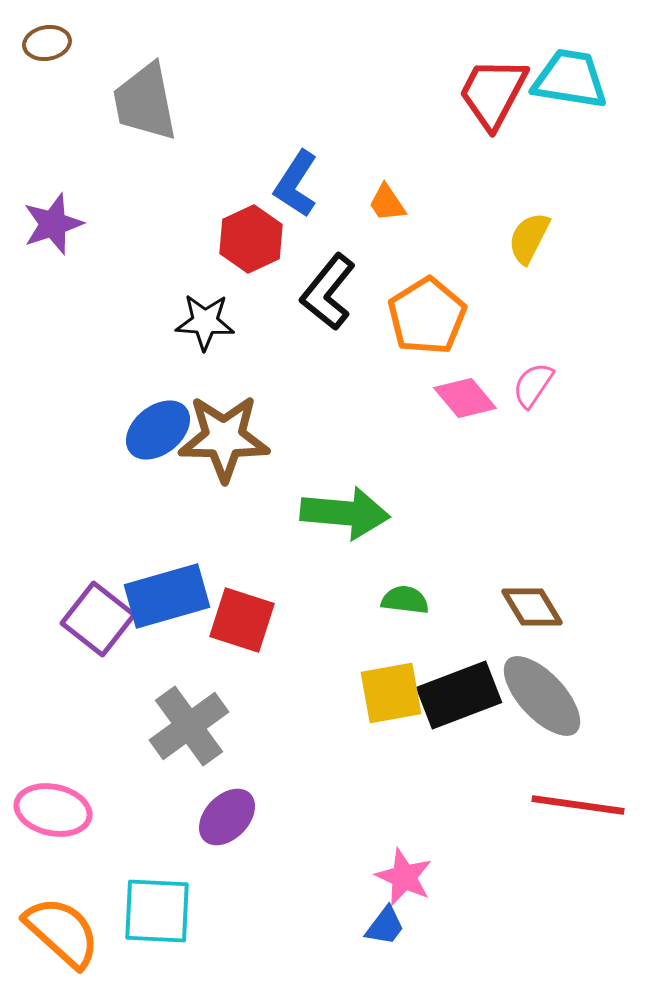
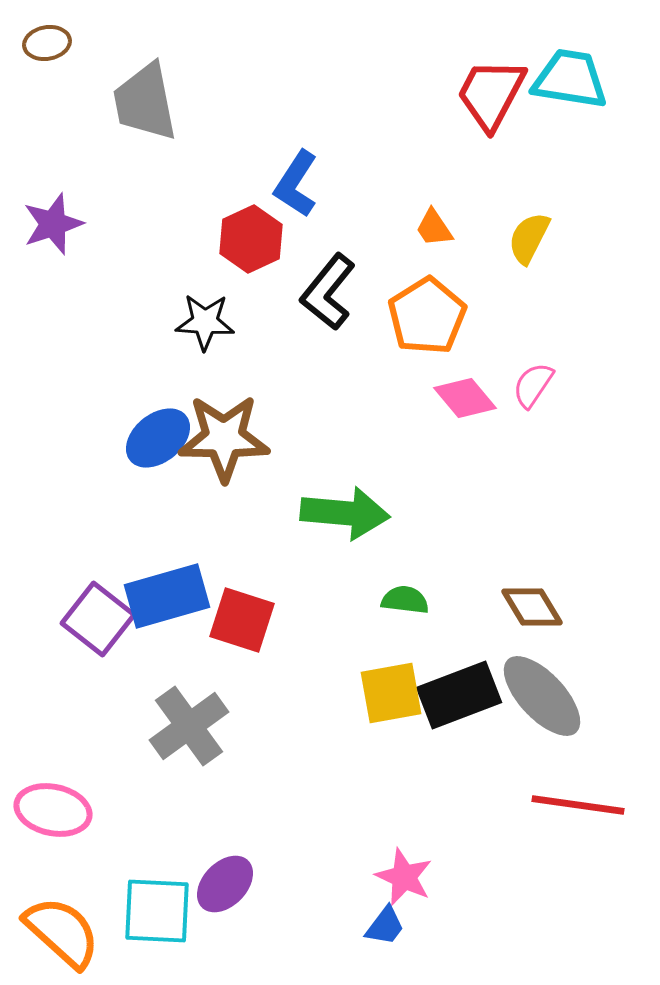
red trapezoid: moved 2 px left, 1 px down
orange trapezoid: moved 47 px right, 25 px down
blue ellipse: moved 8 px down
purple ellipse: moved 2 px left, 67 px down
